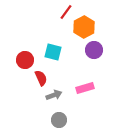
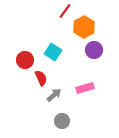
red line: moved 1 px left, 1 px up
cyan square: rotated 18 degrees clockwise
gray arrow: rotated 21 degrees counterclockwise
gray circle: moved 3 px right, 1 px down
